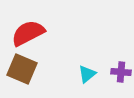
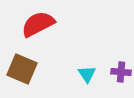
red semicircle: moved 10 px right, 9 px up
cyan triangle: rotated 24 degrees counterclockwise
